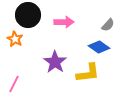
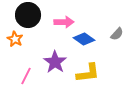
gray semicircle: moved 9 px right, 9 px down
blue diamond: moved 15 px left, 8 px up
pink line: moved 12 px right, 8 px up
